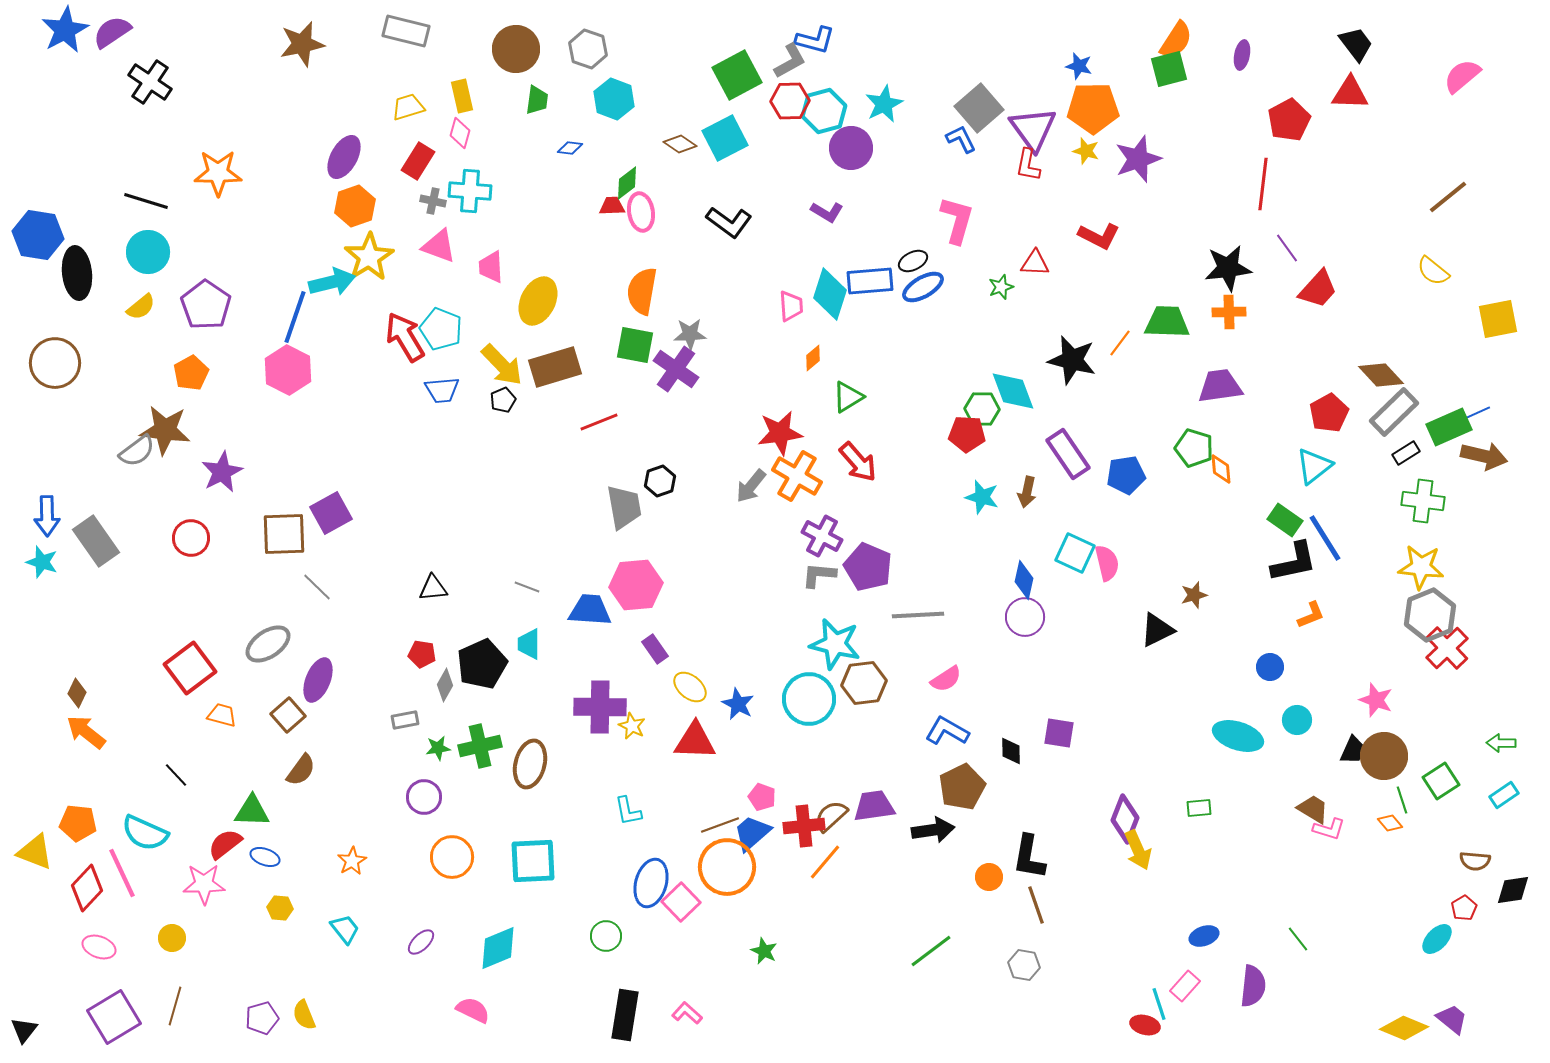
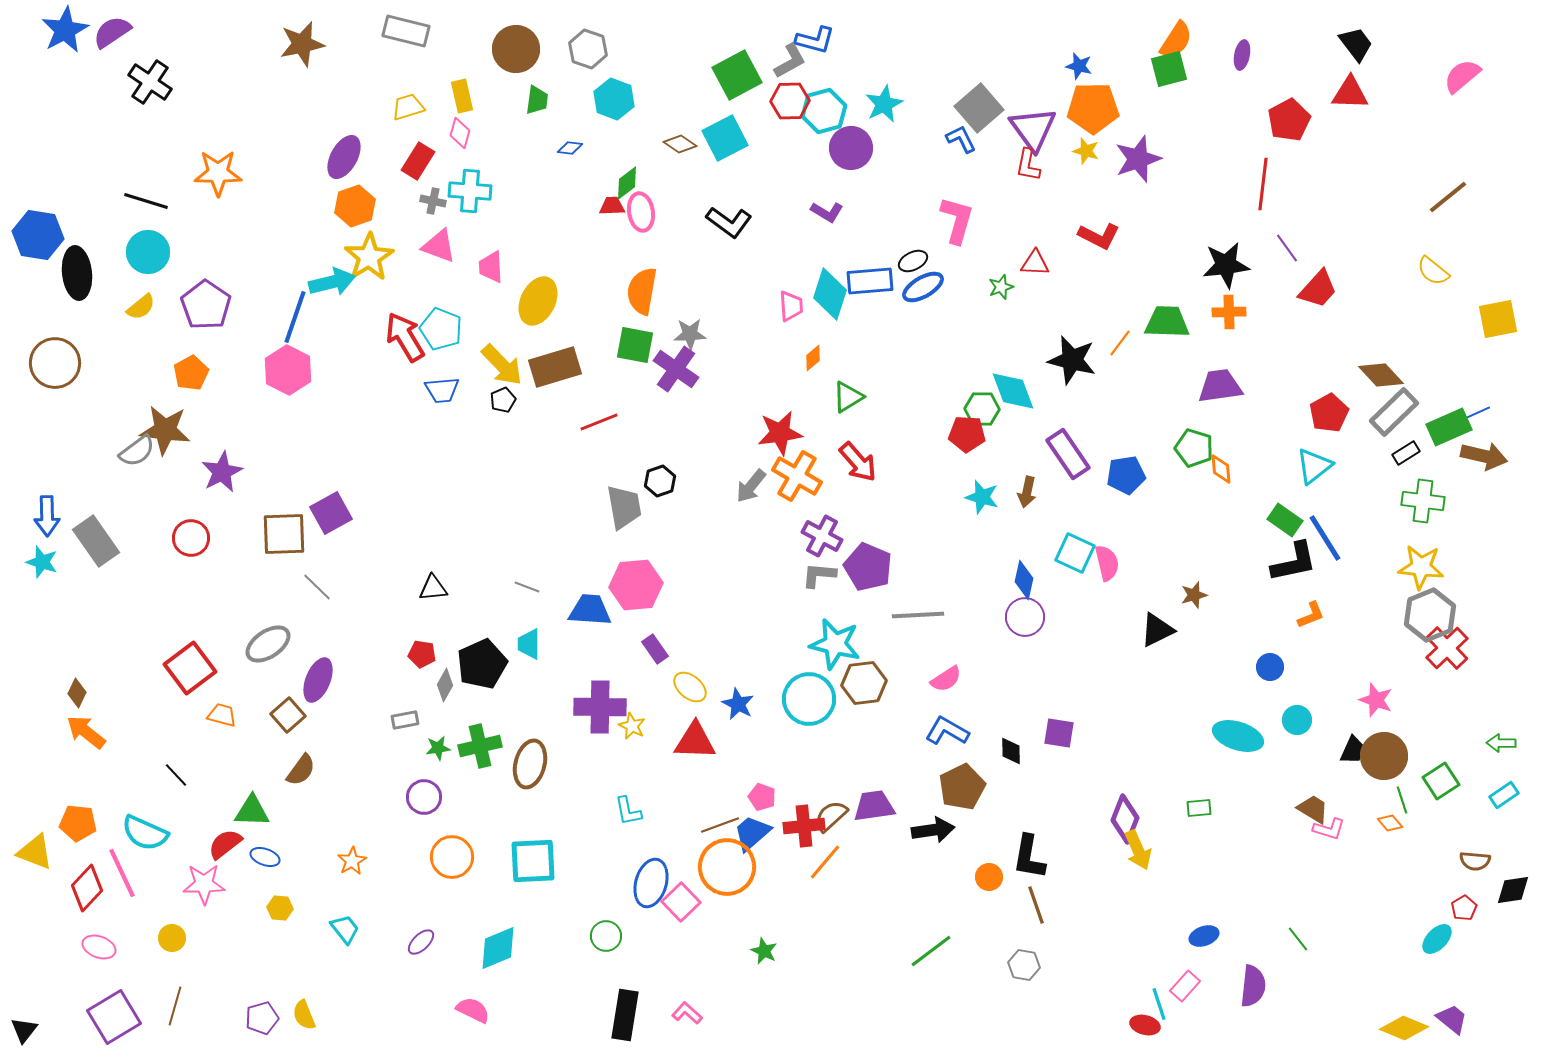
black star at (1228, 268): moved 2 px left, 3 px up
